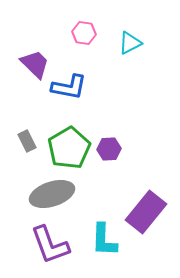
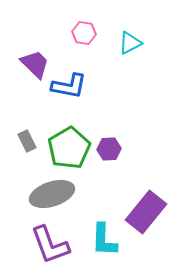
blue L-shape: moved 1 px up
